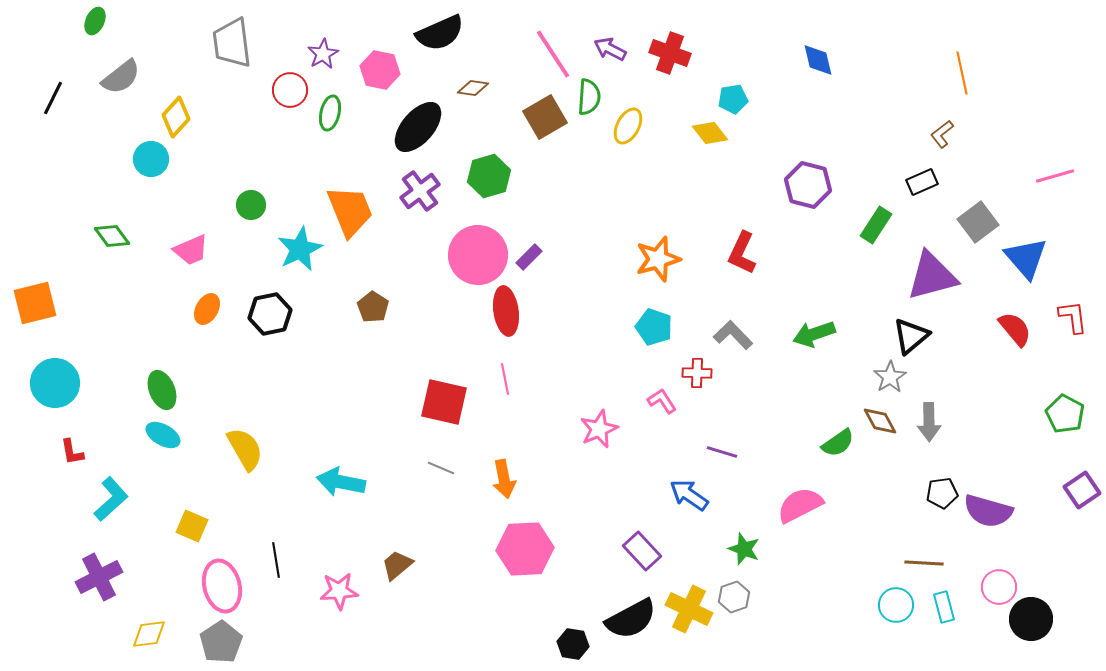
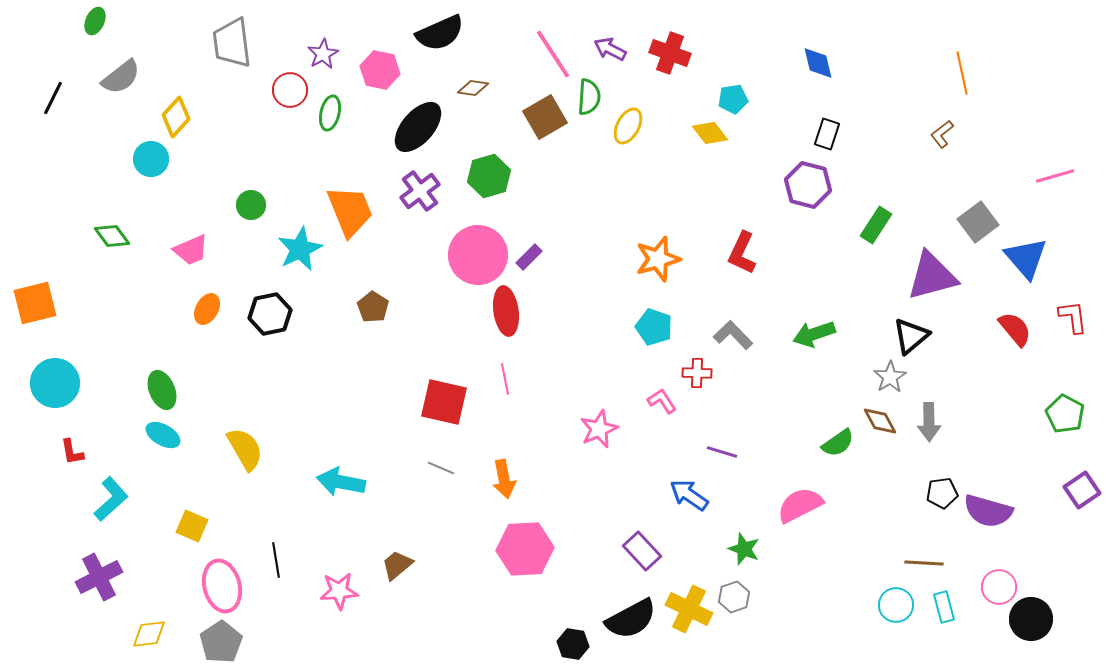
blue diamond at (818, 60): moved 3 px down
black rectangle at (922, 182): moved 95 px left, 48 px up; rotated 48 degrees counterclockwise
